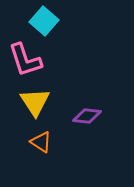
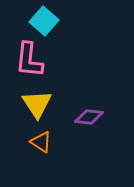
pink L-shape: moved 4 px right; rotated 24 degrees clockwise
yellow triangle: moved 2 px right, 2 px down
purple diamond: moved 2 px right, 1 px down
